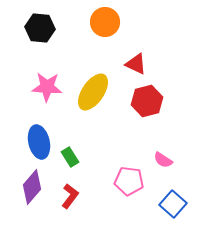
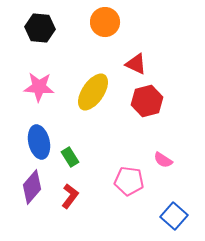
pink star: moved 8 px left
blue square: moved 1 px right, 12 px down
